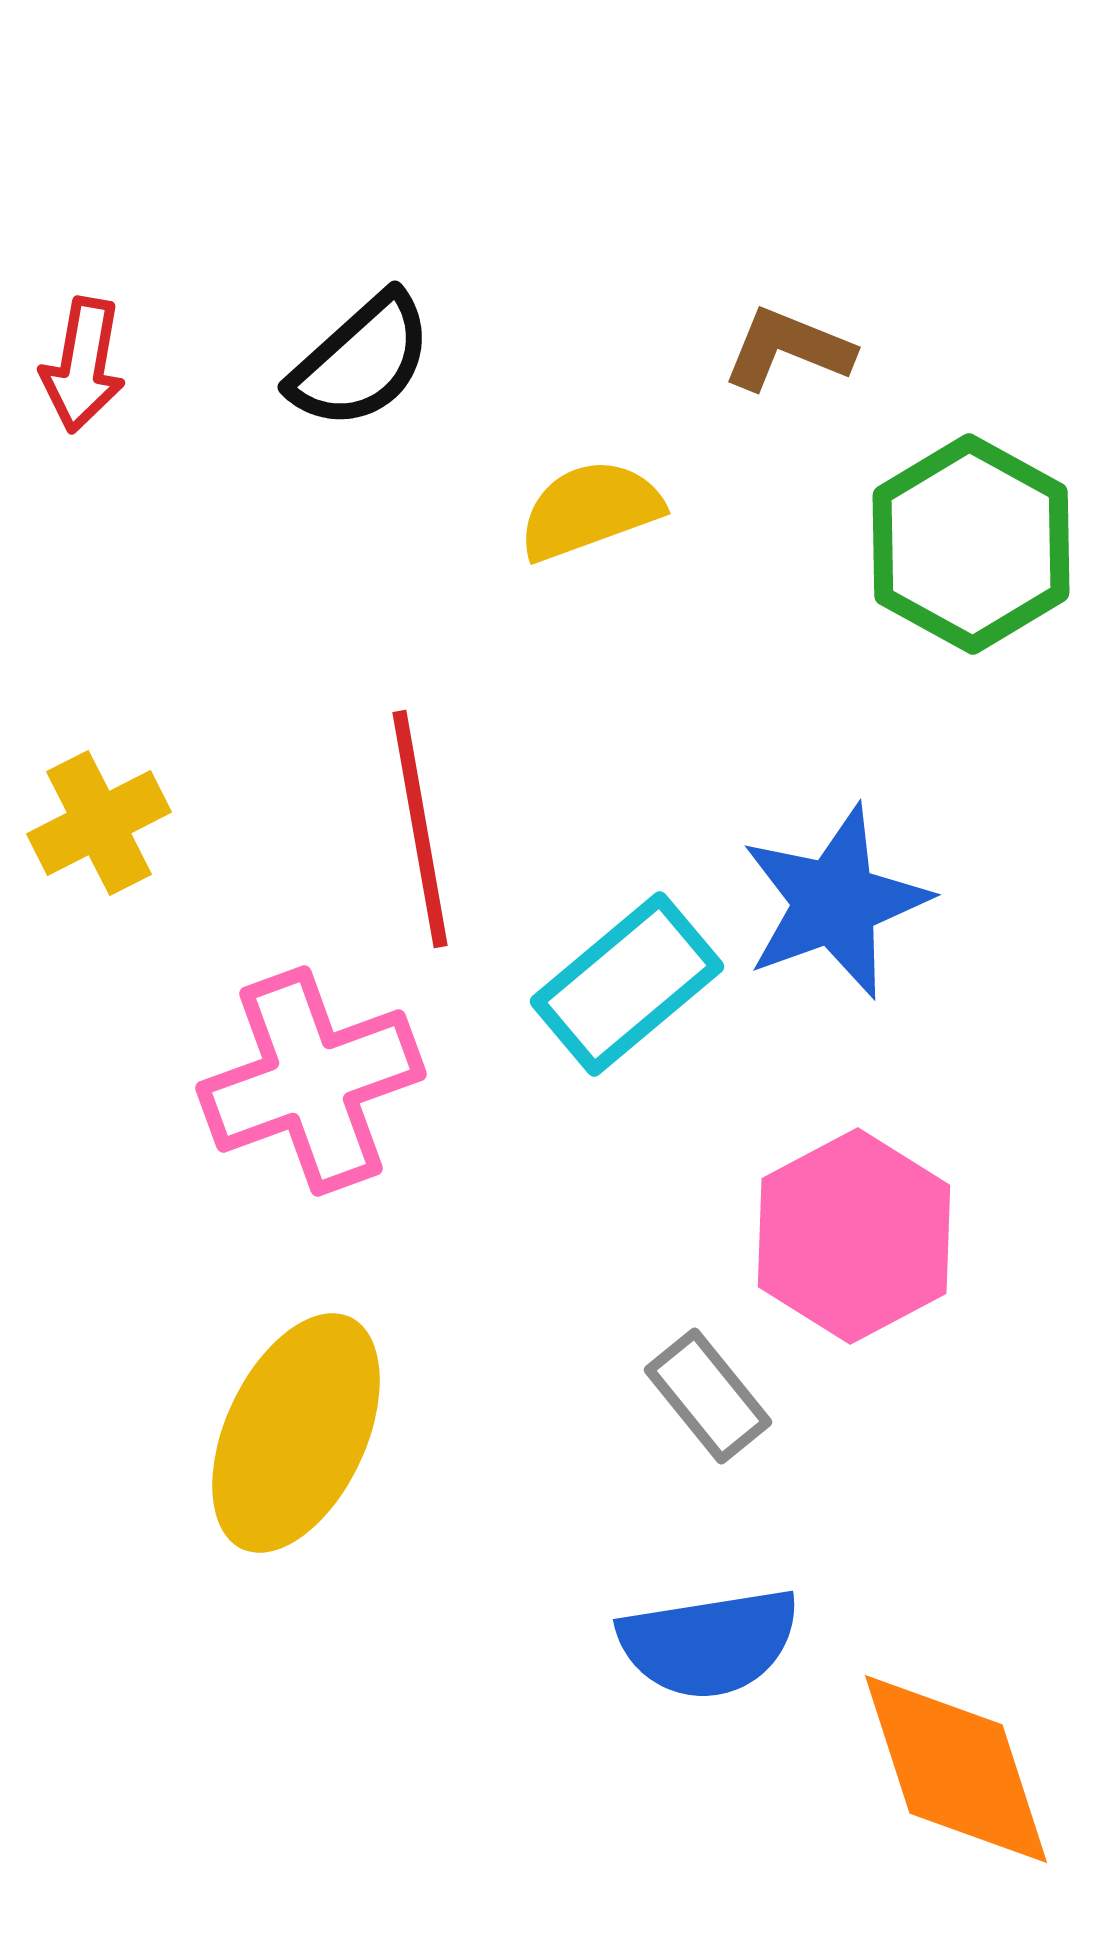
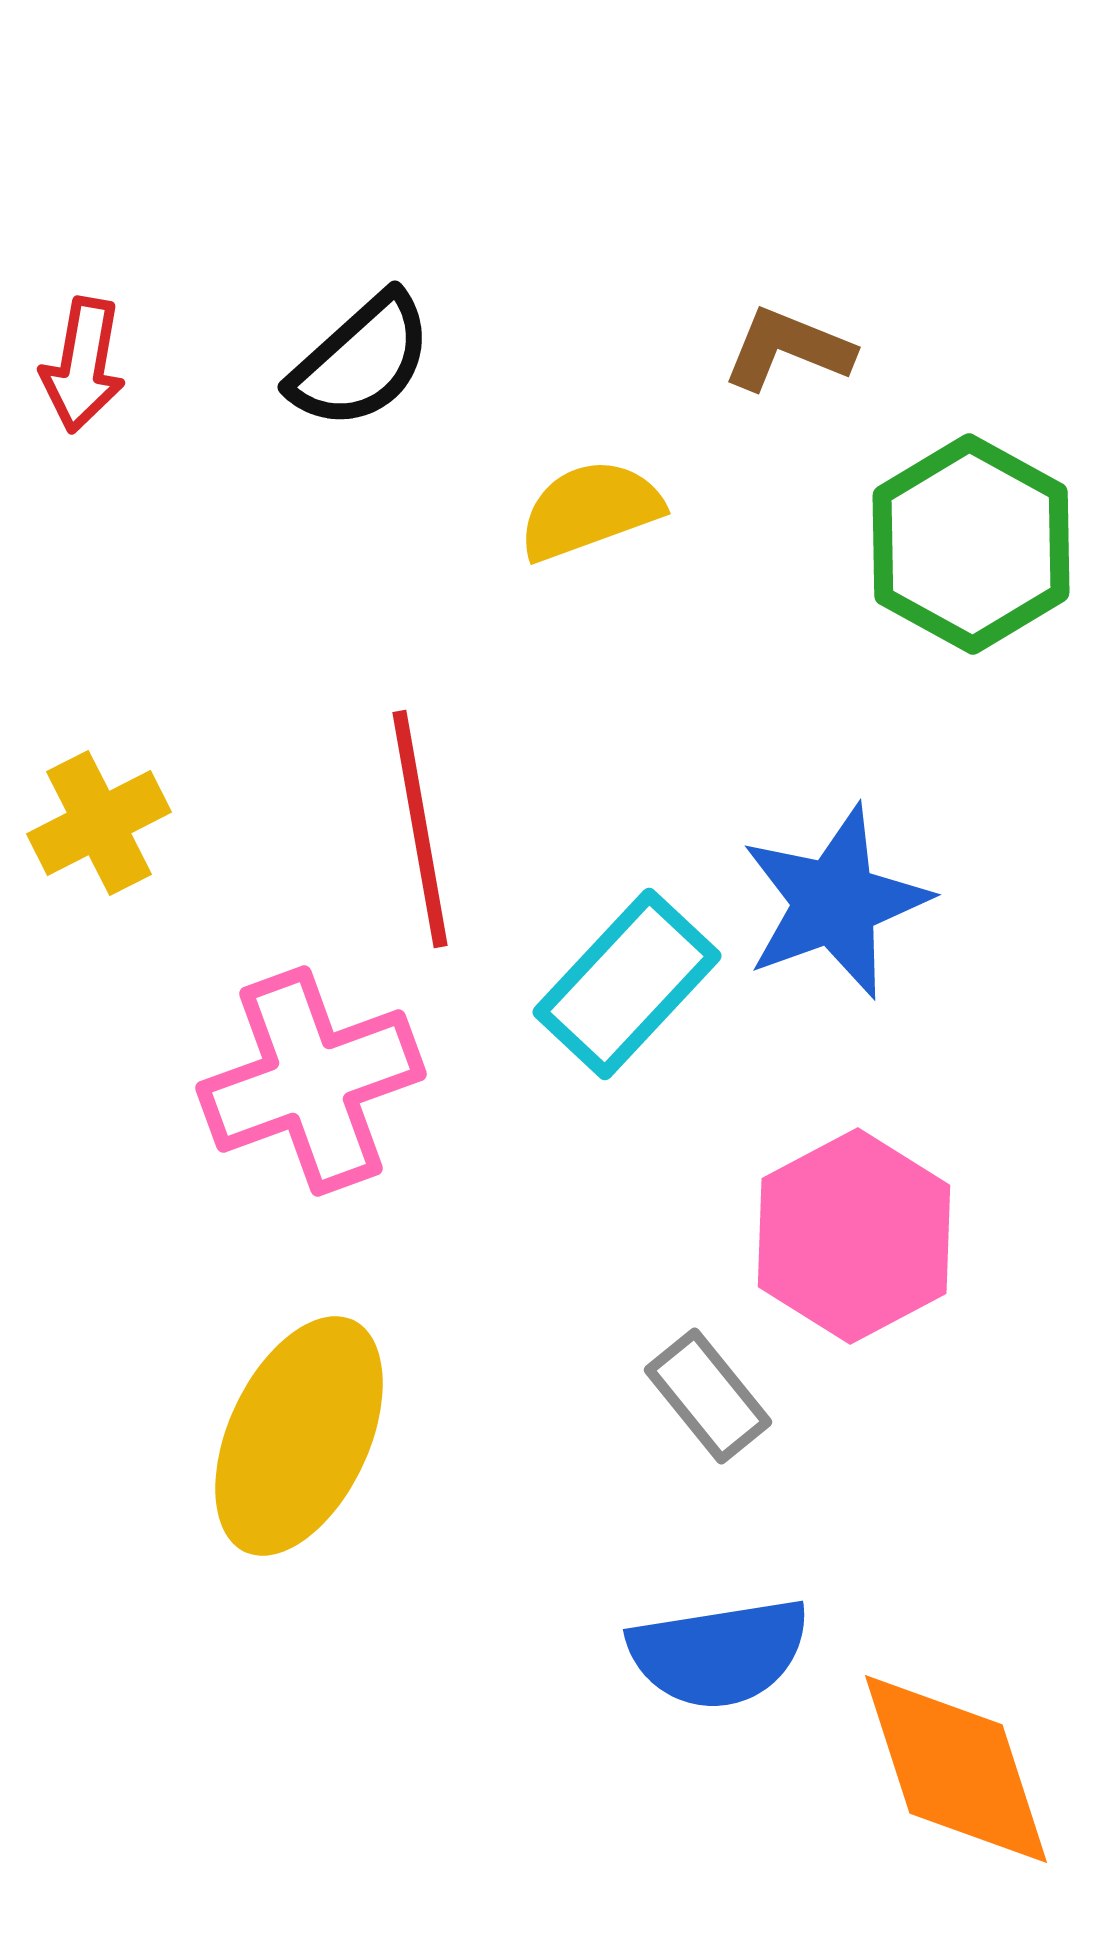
cyan rectangle: rotated 7 degrees counterclockwise
yellow ellipse: moved 3 px right, 3 px down
blue semicircle: moved 10 px right, 10 px down
